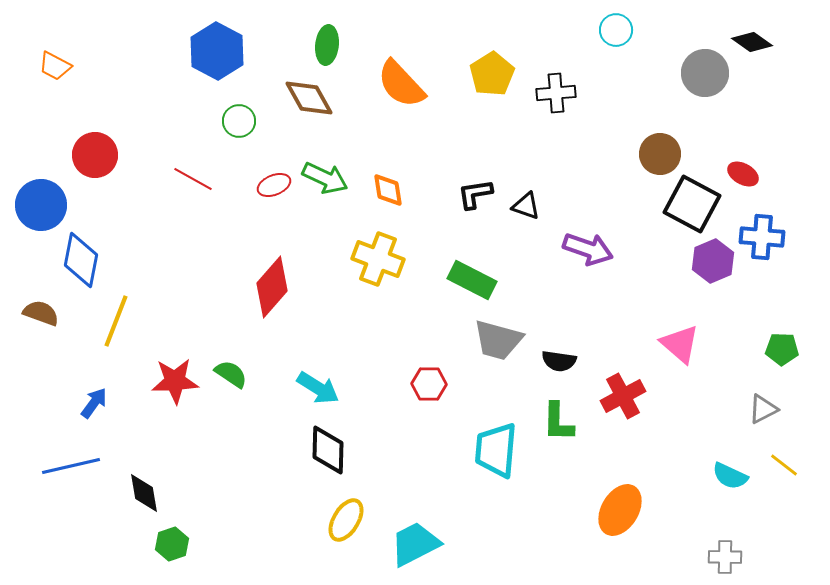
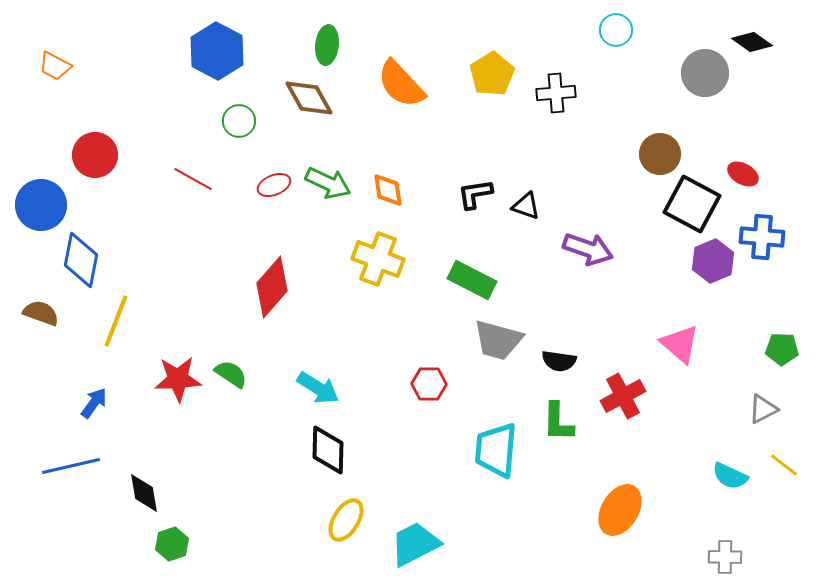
green arrow at (325, 178): moved 3 px right, 5 px down
red star at (175, 381): moved 3 px right, 2 px up
